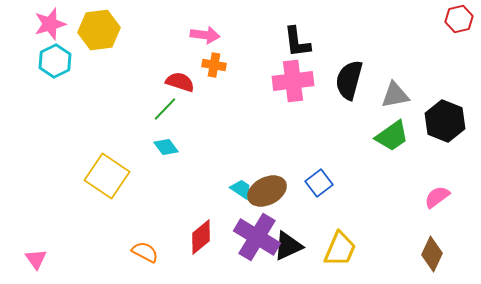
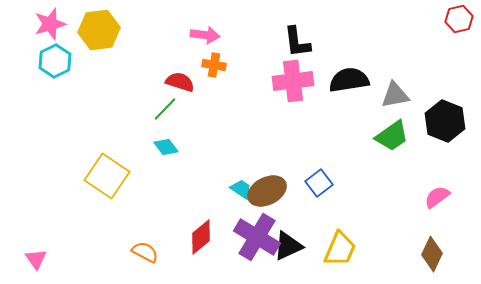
black semicircle: rotated 66 degrees clockwise
